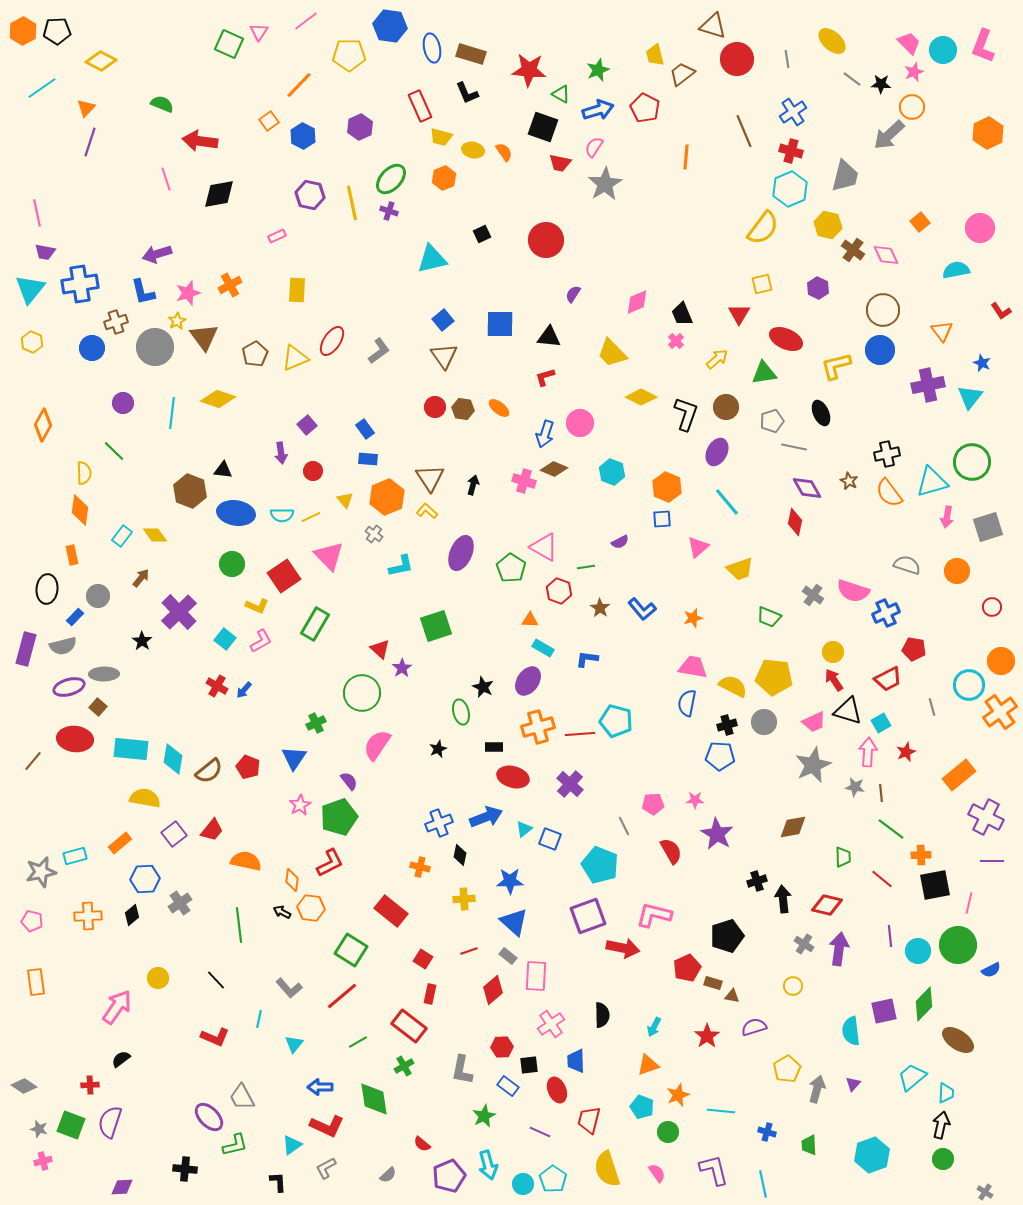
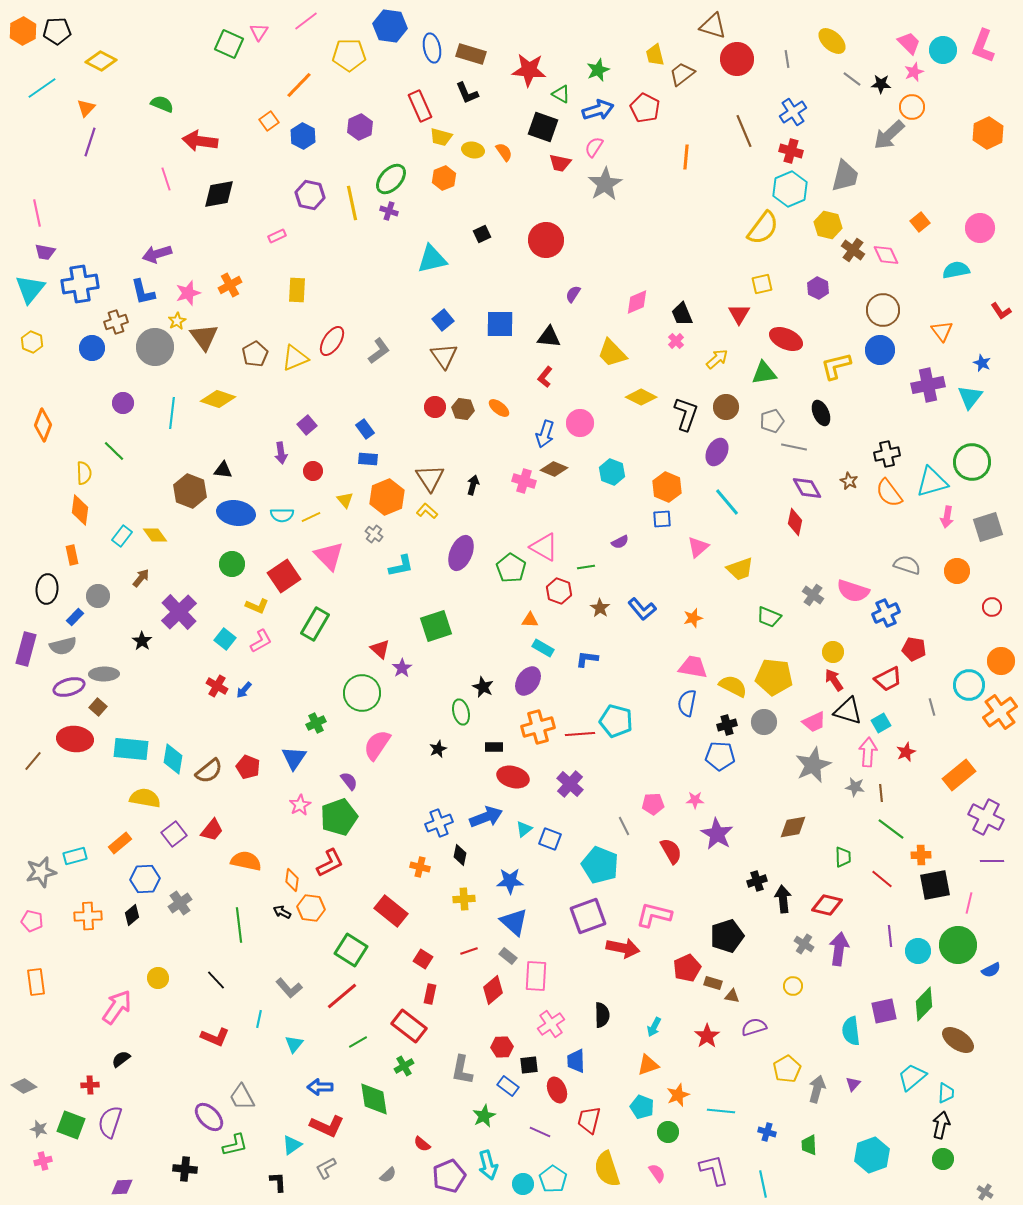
red L-shape at (545, 377): rotated 35 degrees counterclockwise
orange diamond at (43, 425): rotated 8 degrees counterclockwise
